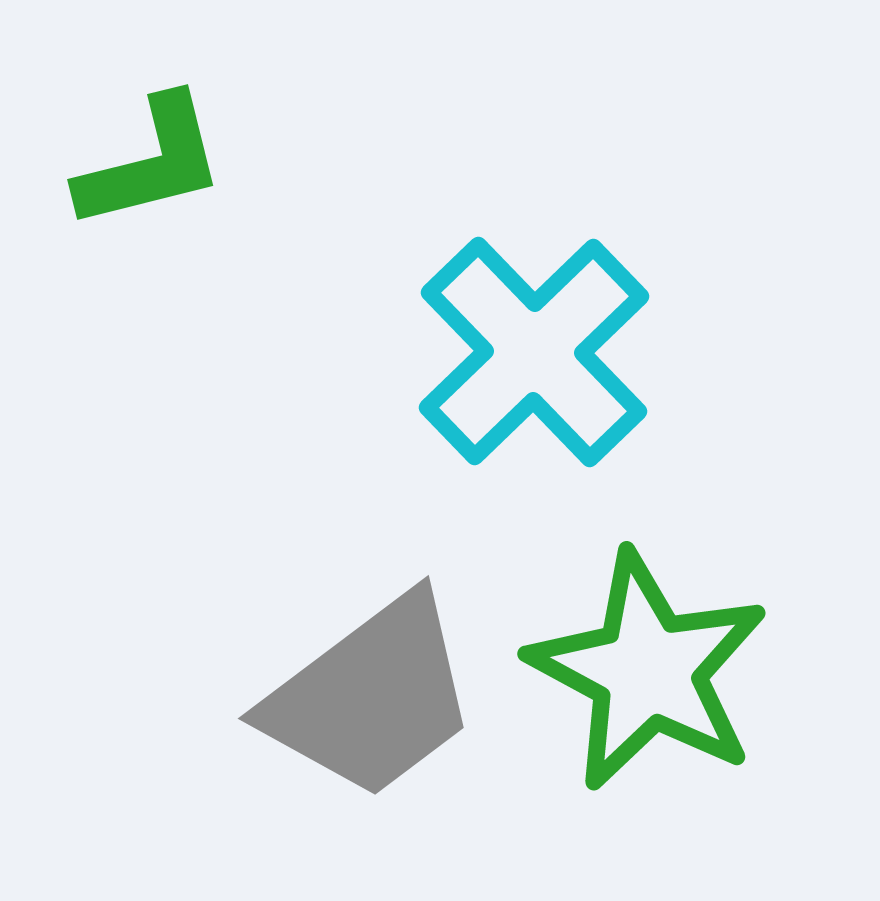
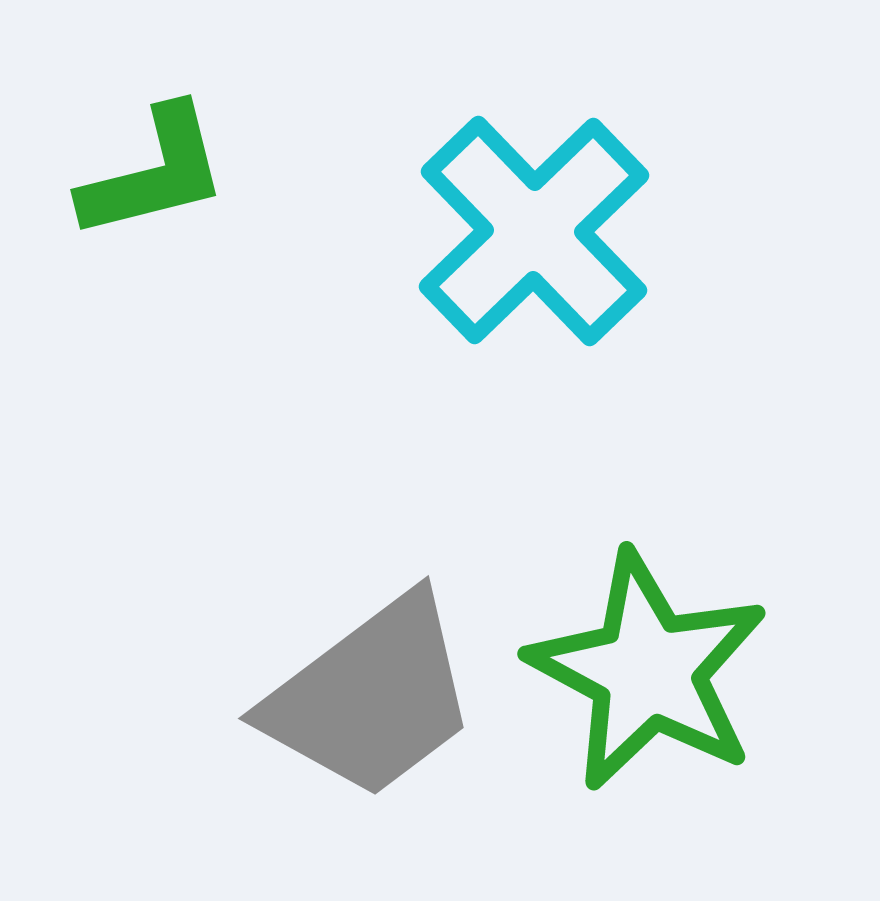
green L-shape: moved 3 px right, 10 px down
cyan cross: moved 121 px up
